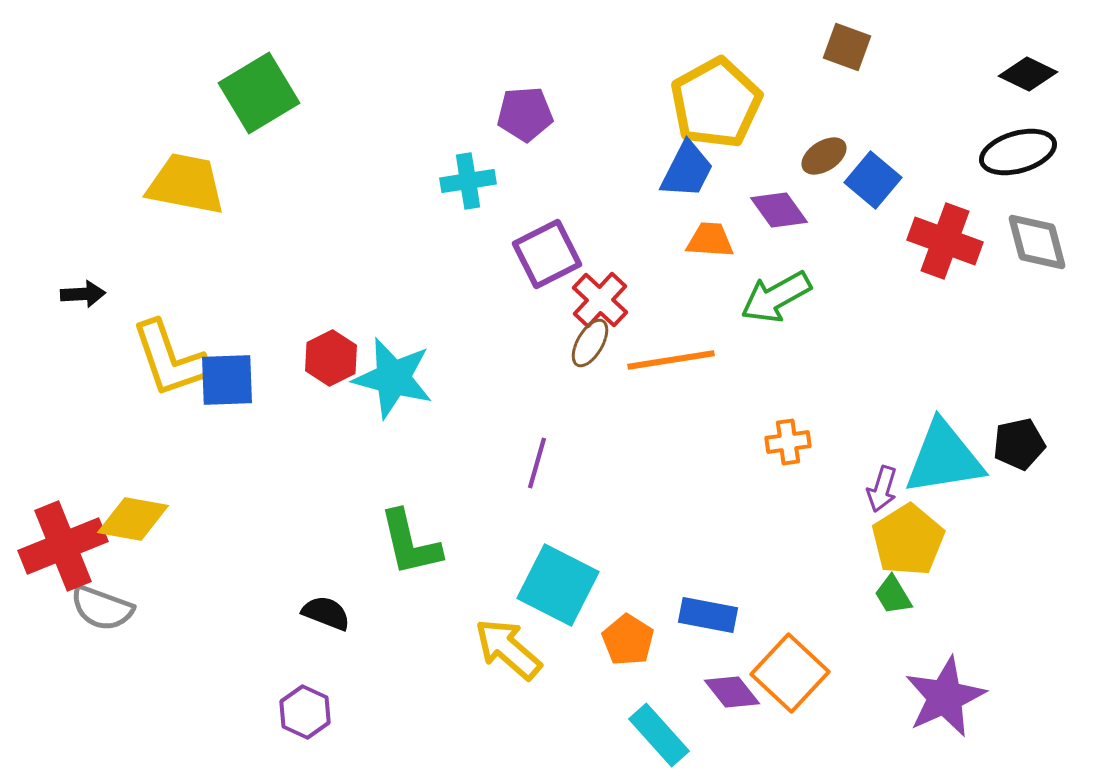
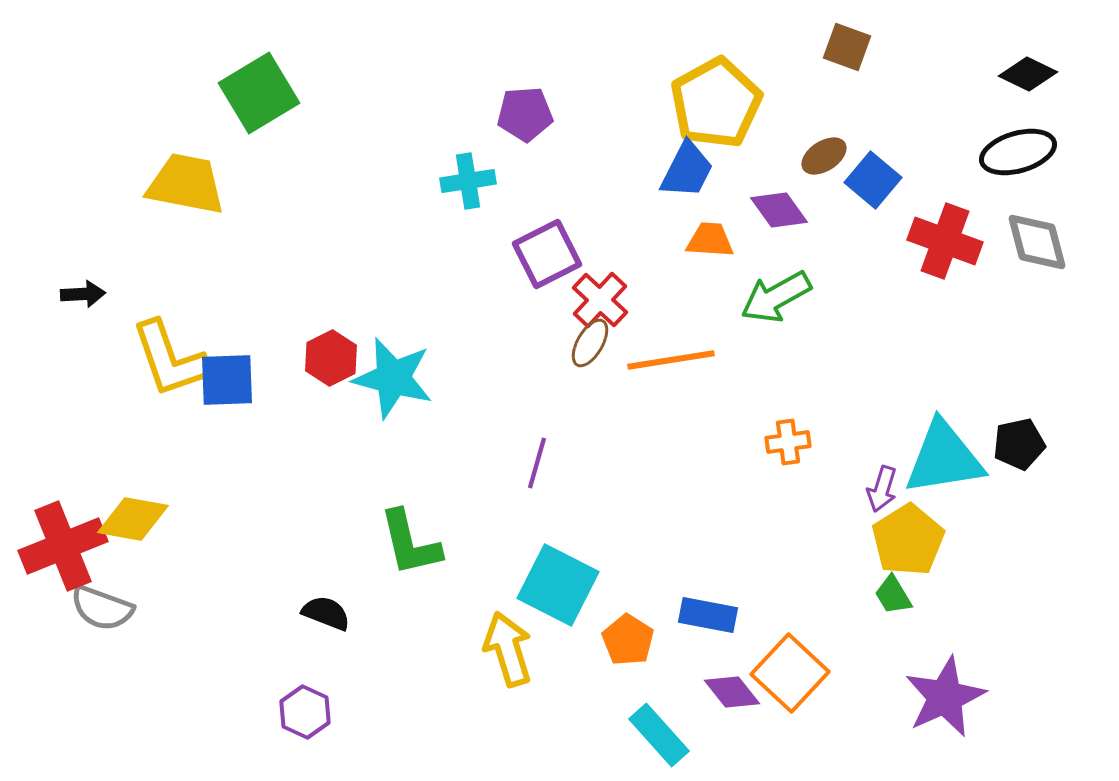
yellow arrow at (508, 649): rotated 32 degrees clockwise
